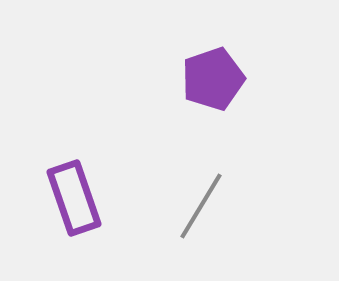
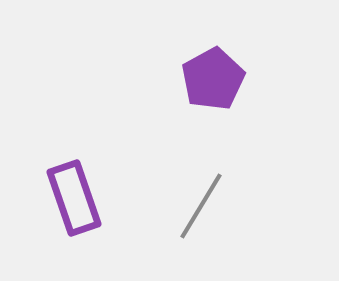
purple pentagon: rotated 10 degrees counterclockwise
